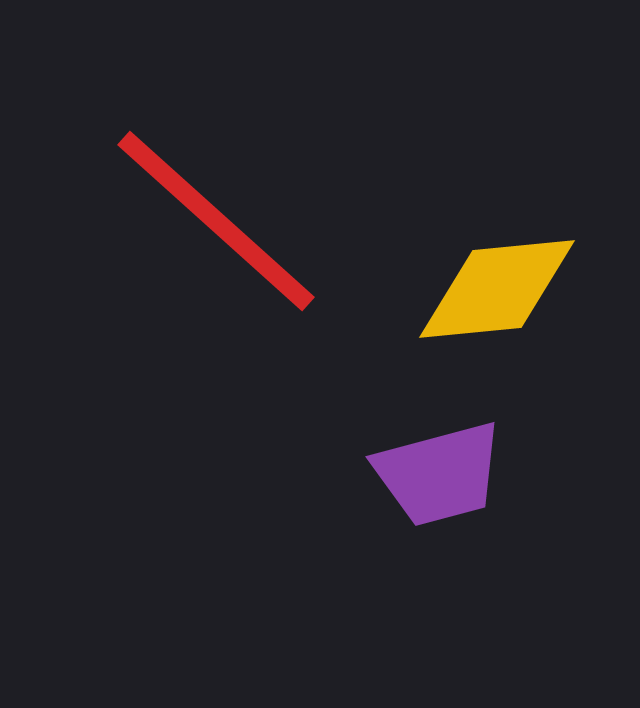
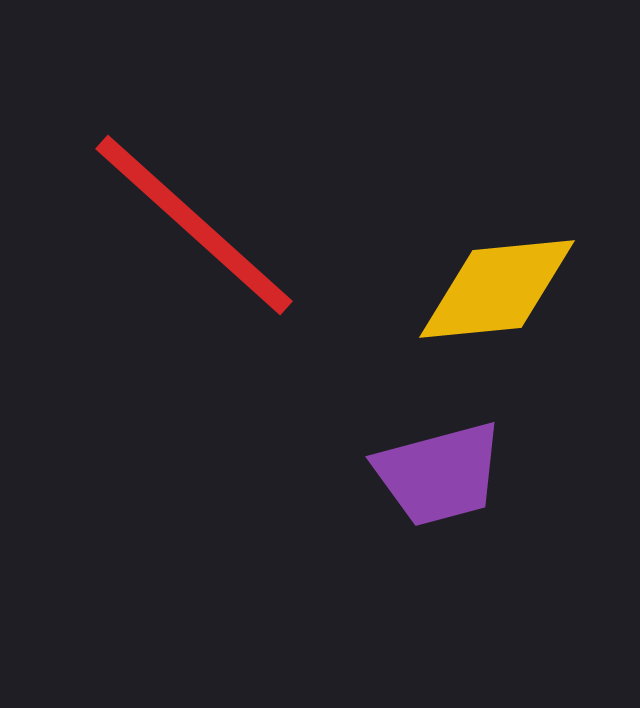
red line: moved 22 px left, 4 px down
